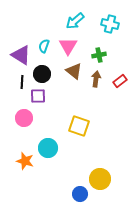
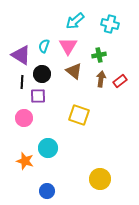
brown arrow: moved 5 px right
yellow square: moved 11 px up
blue circle: moved 33 px left, 3 px up
